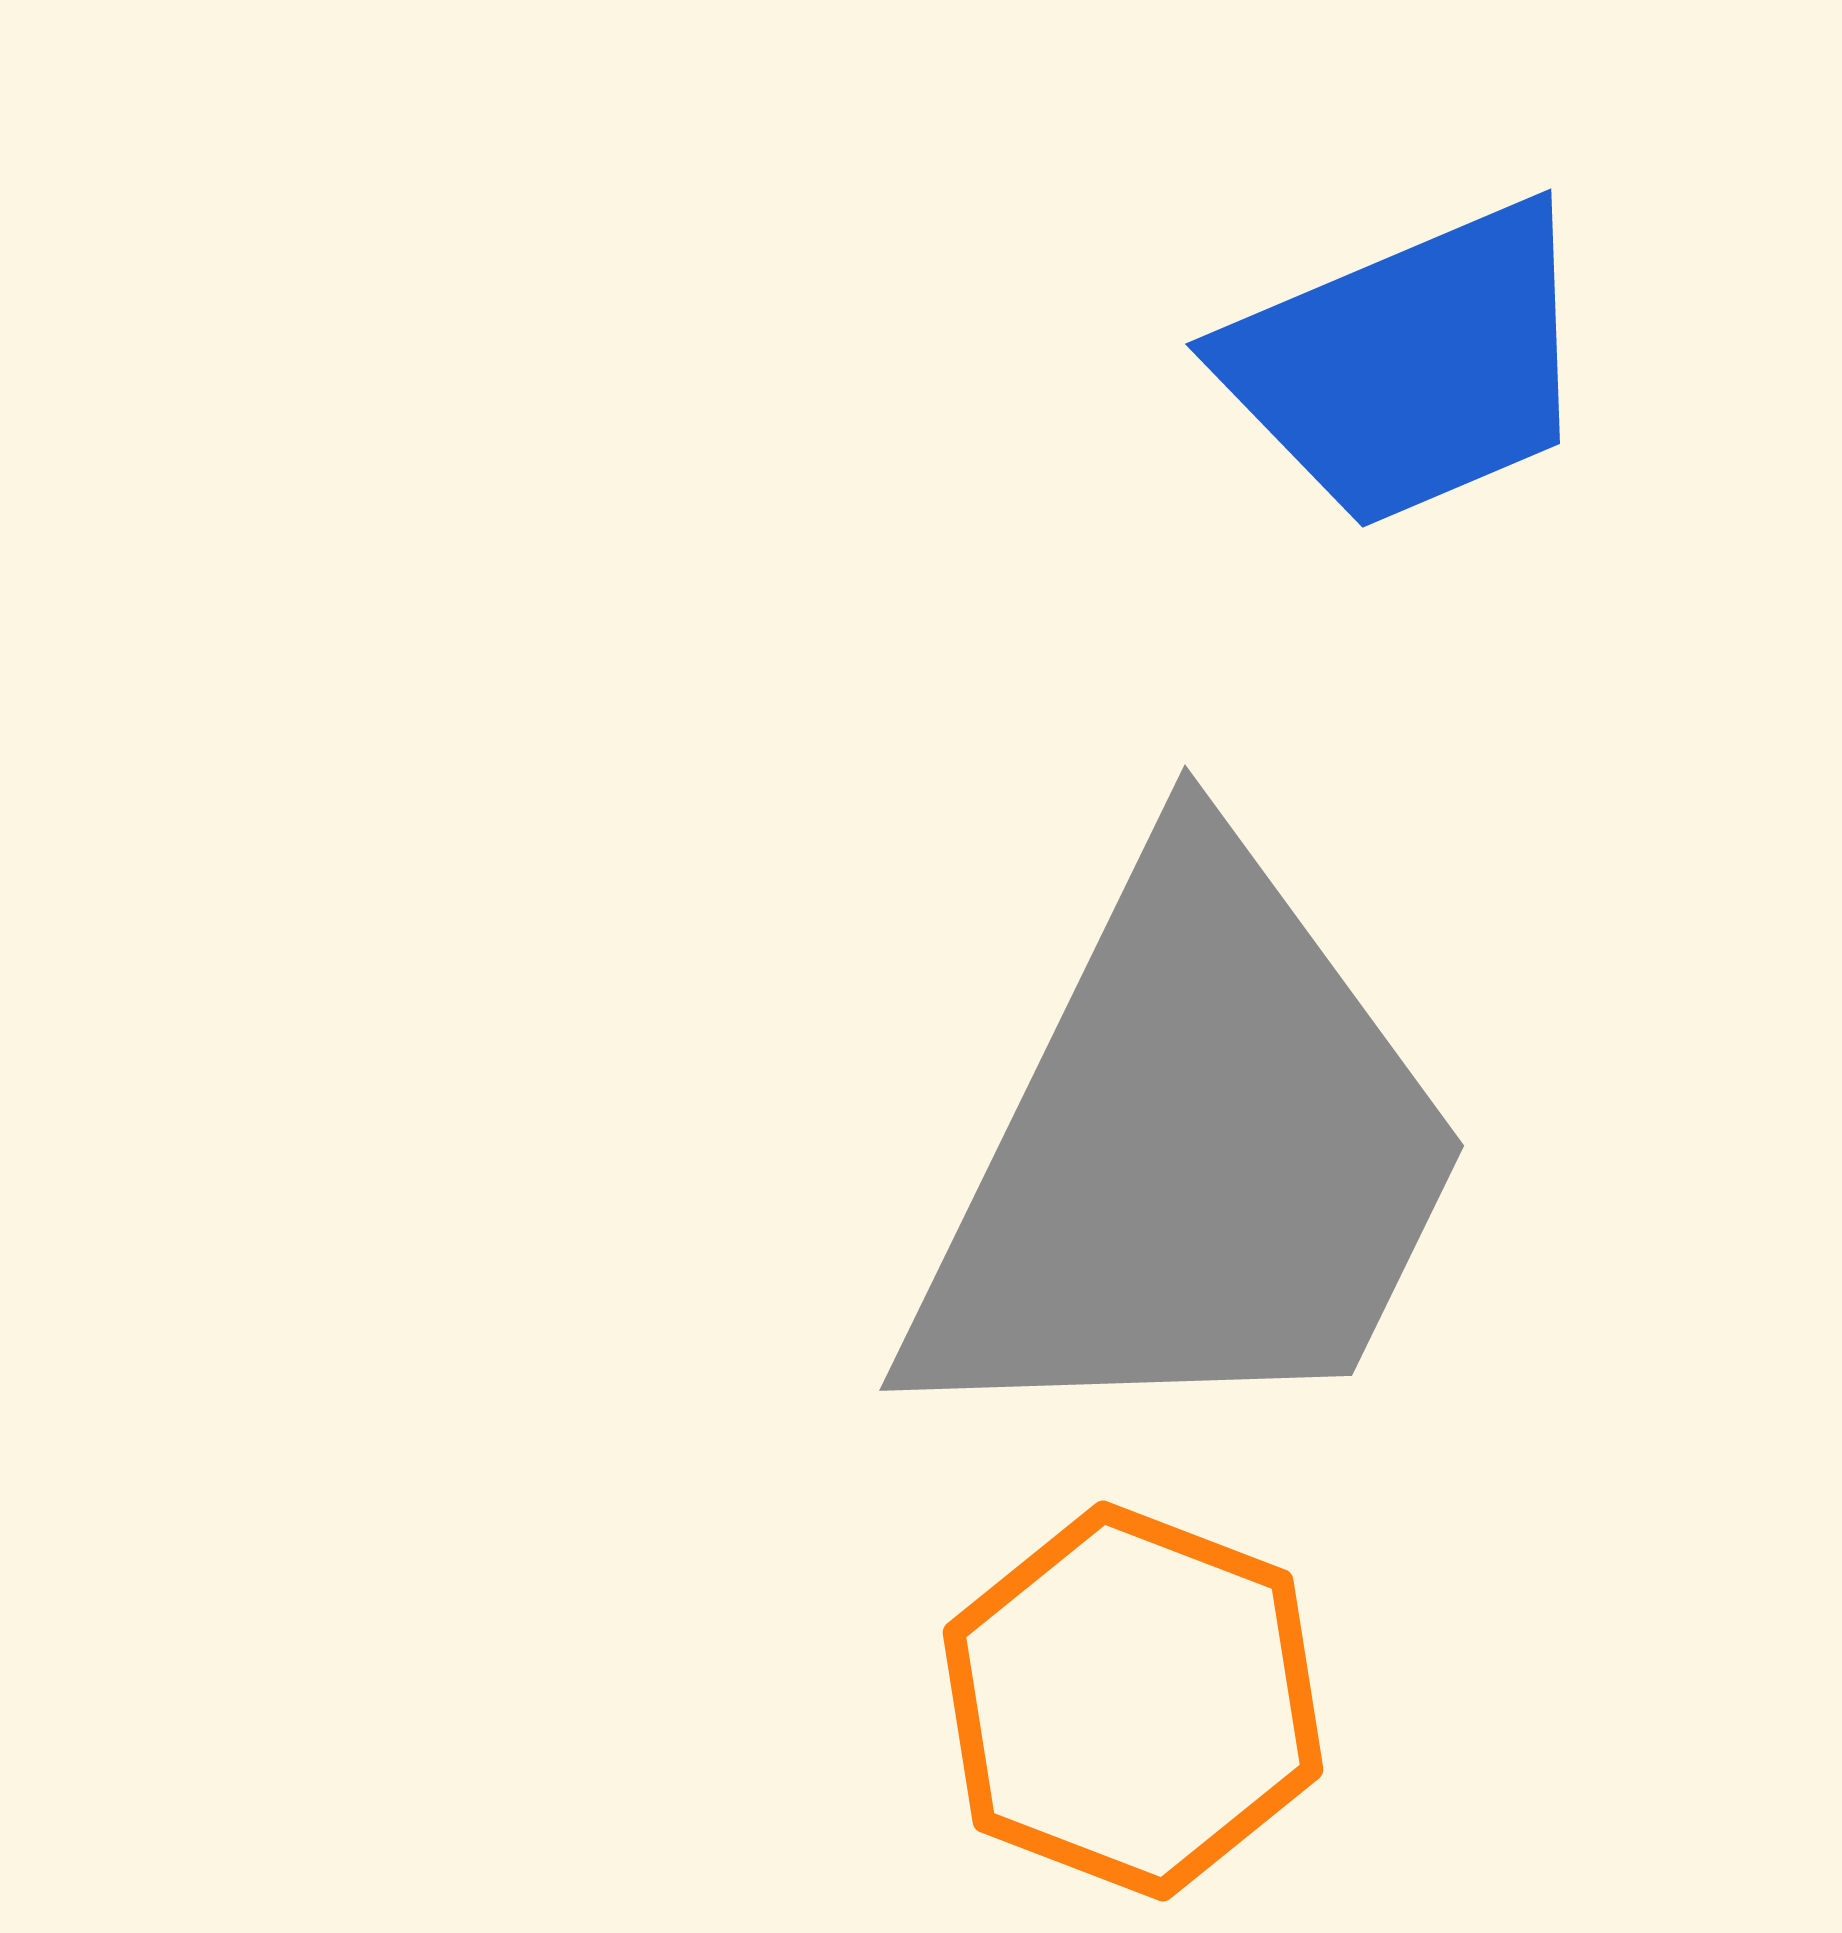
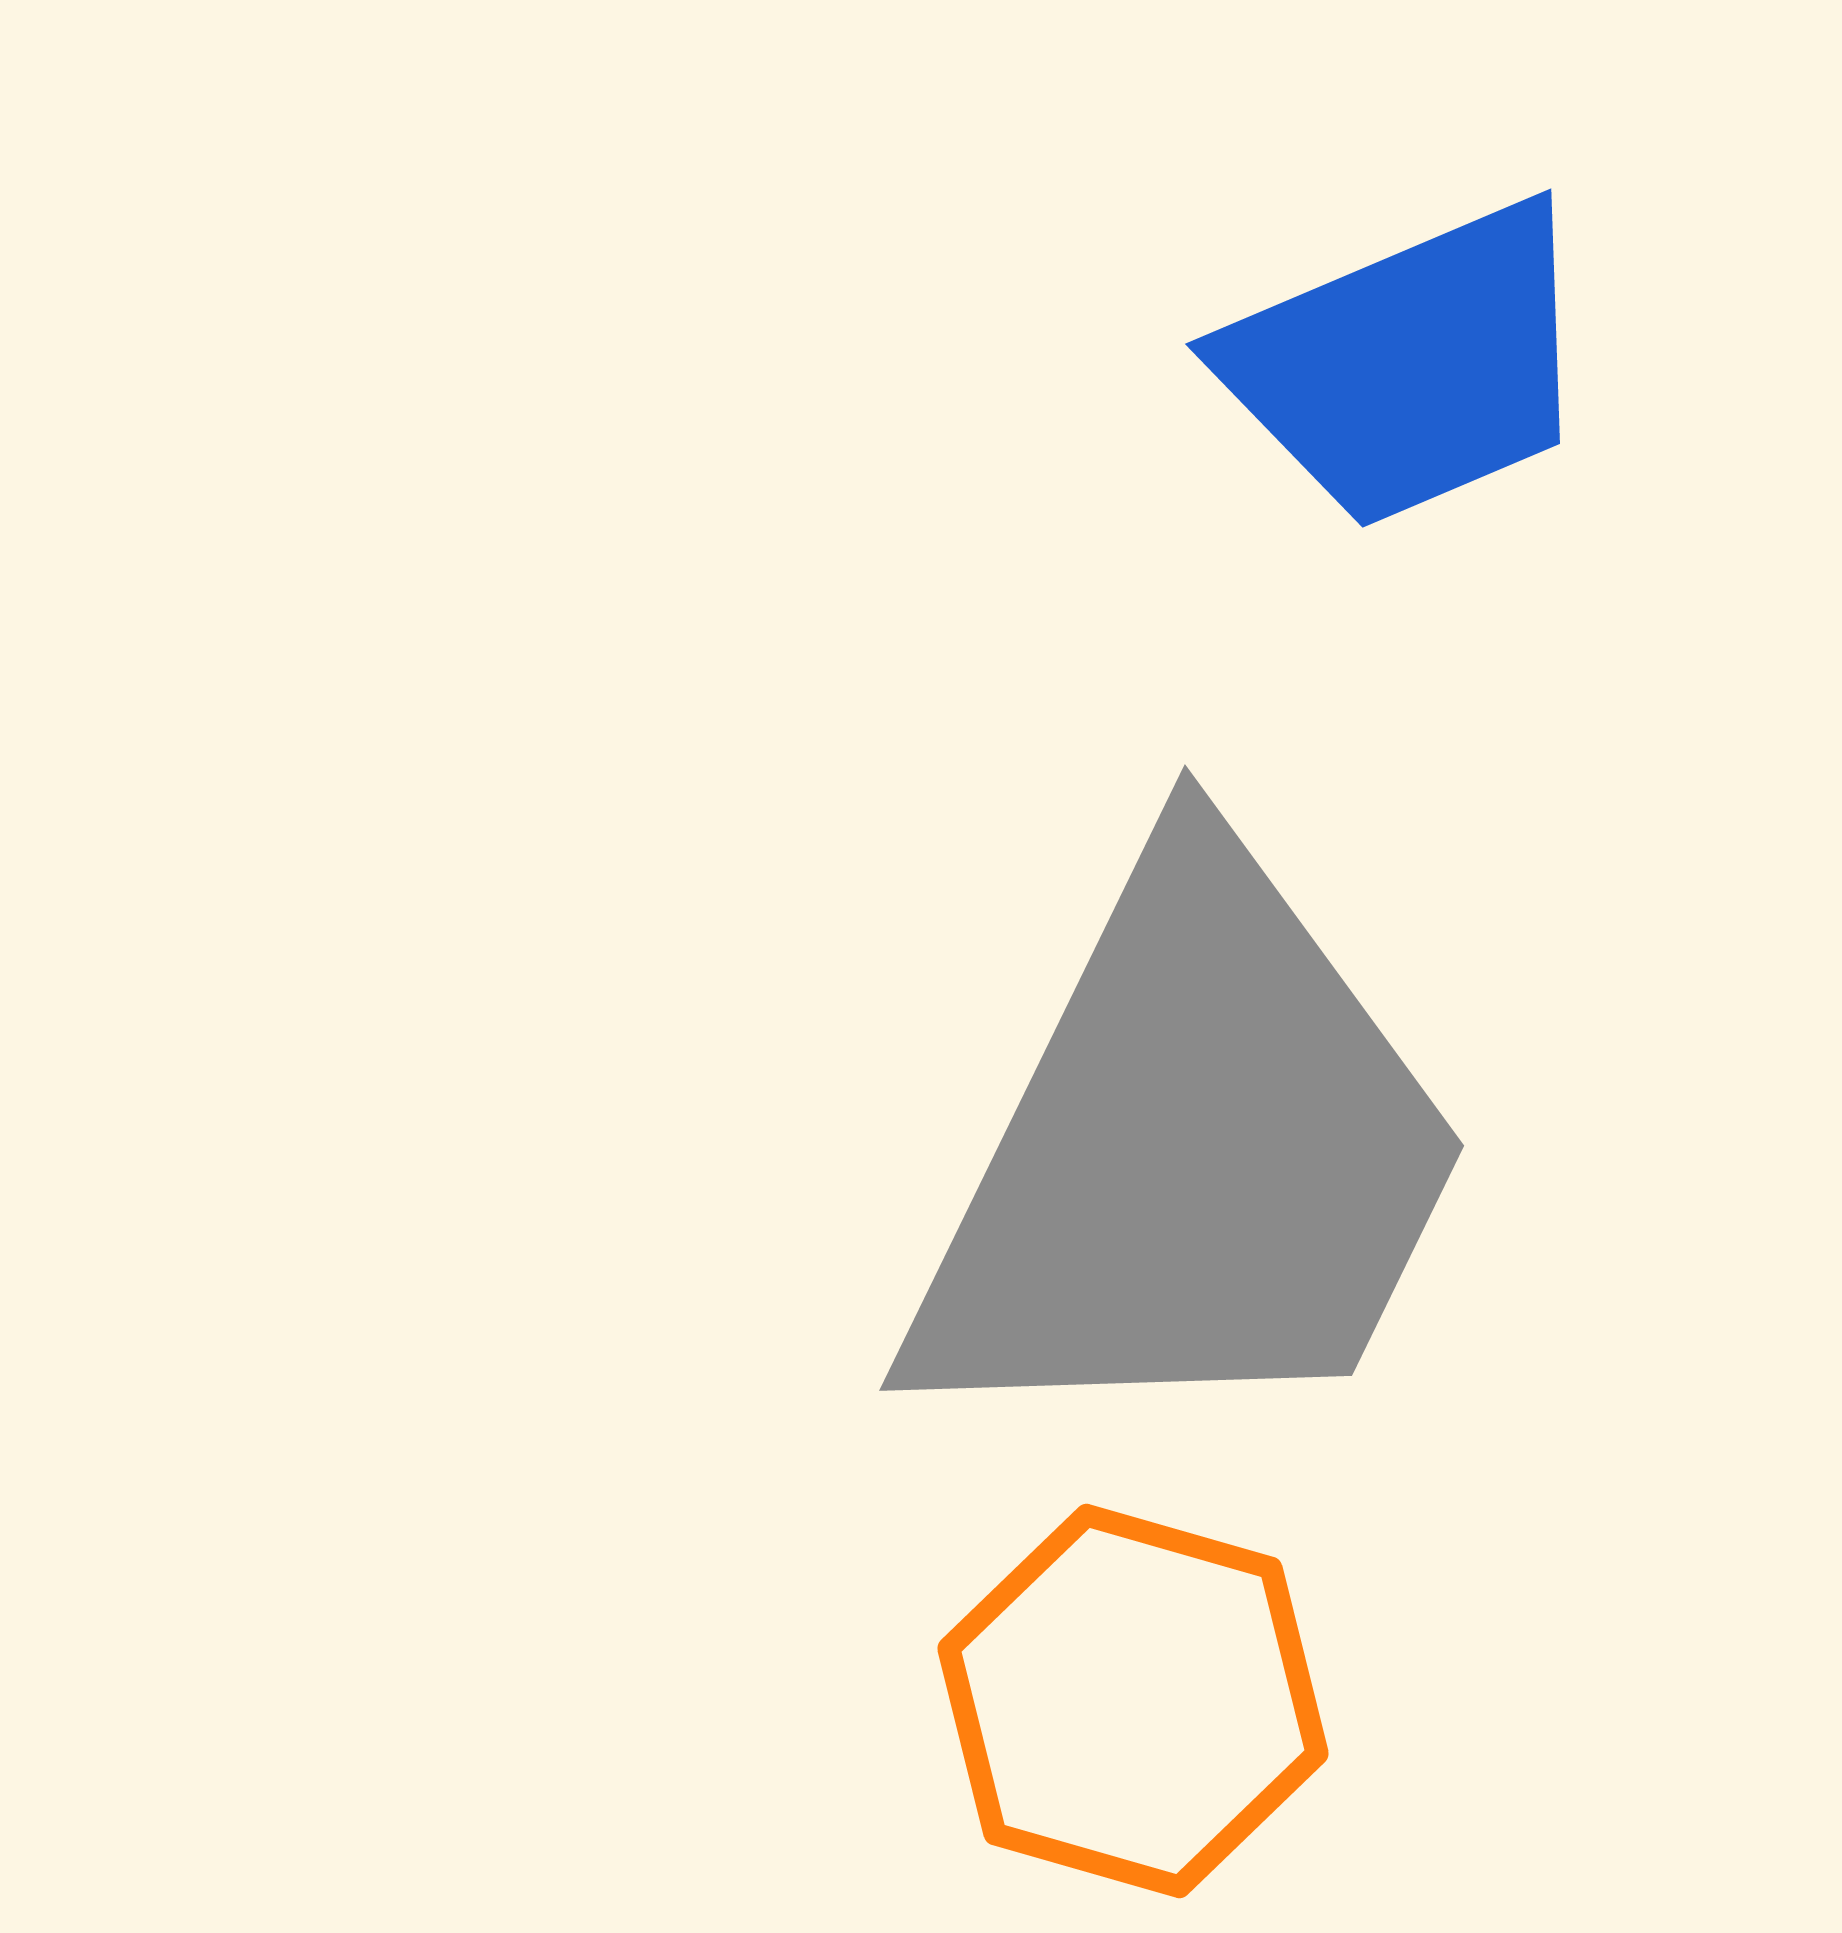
orange hexagon: rotated 5 degrees counterclockwise
